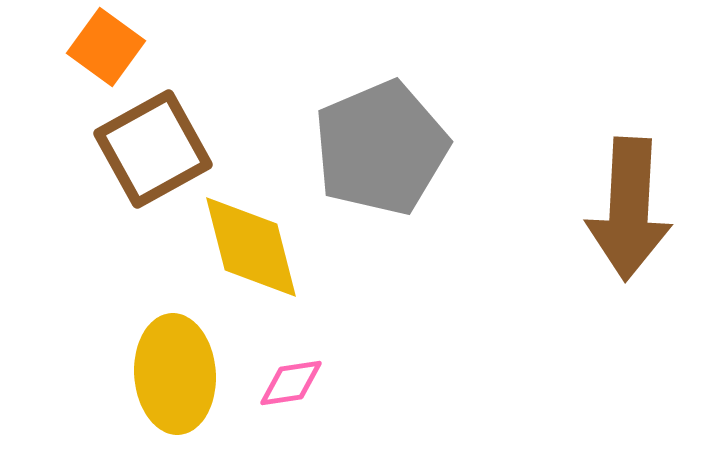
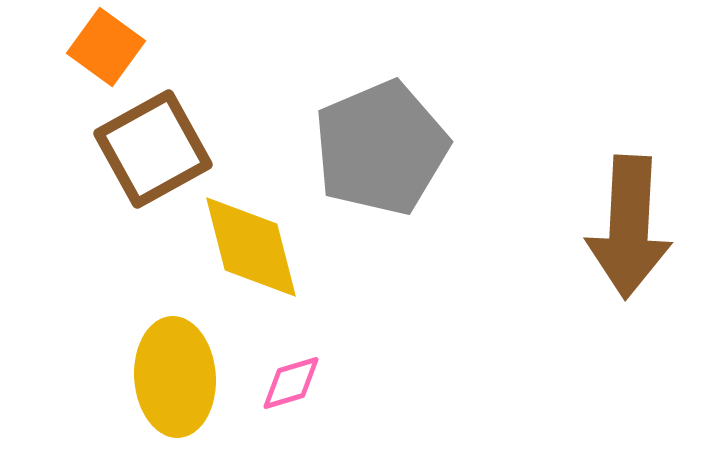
brown arrow: moved 18 px down
yellow ellipse: moved 3 px down
pink diamond: rotated 8 degrees counterclockwise
